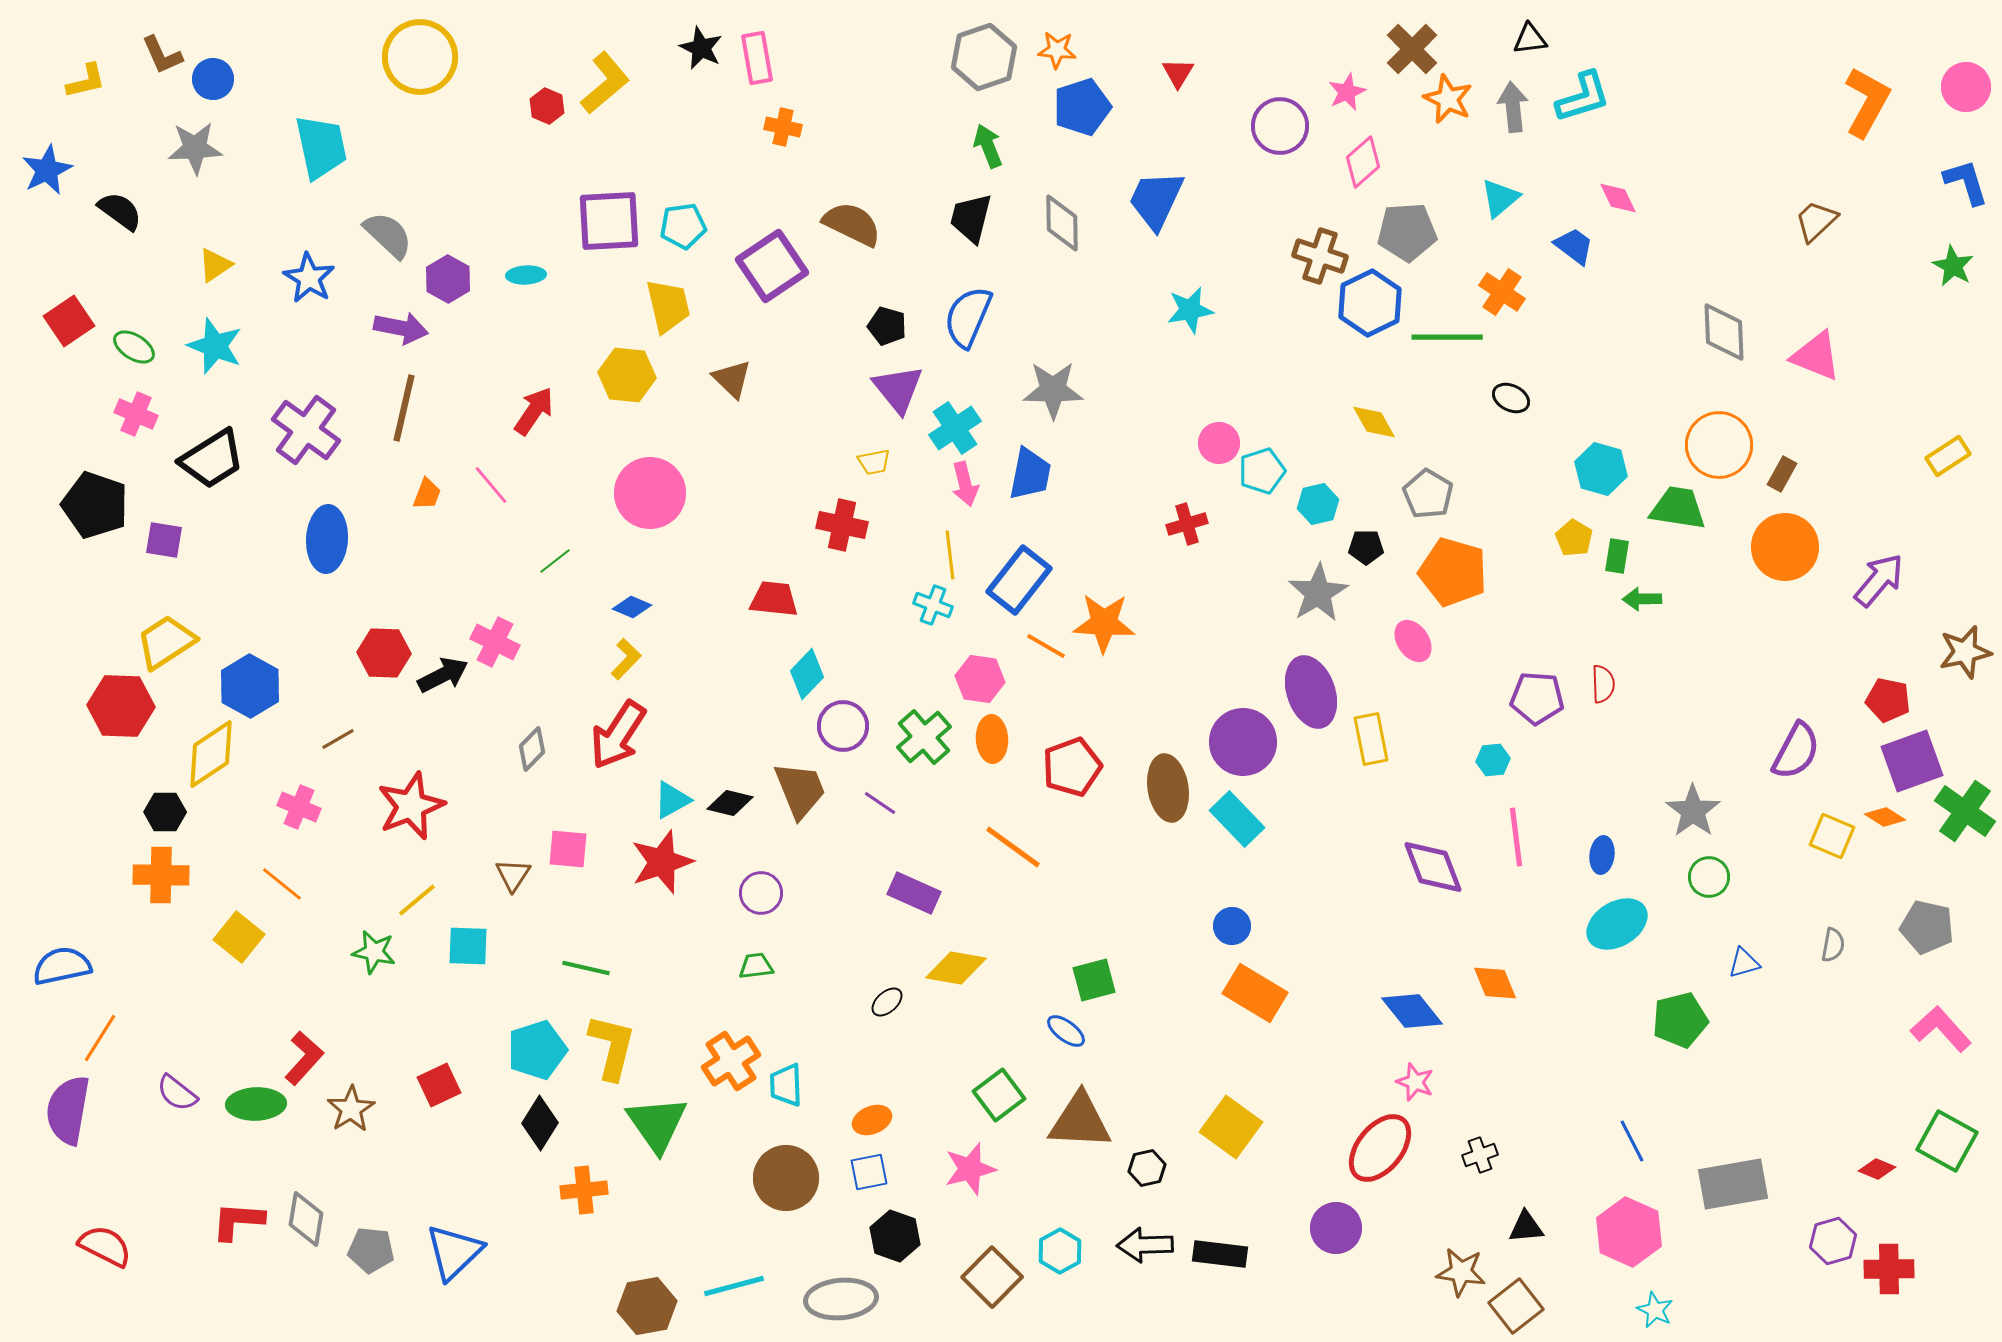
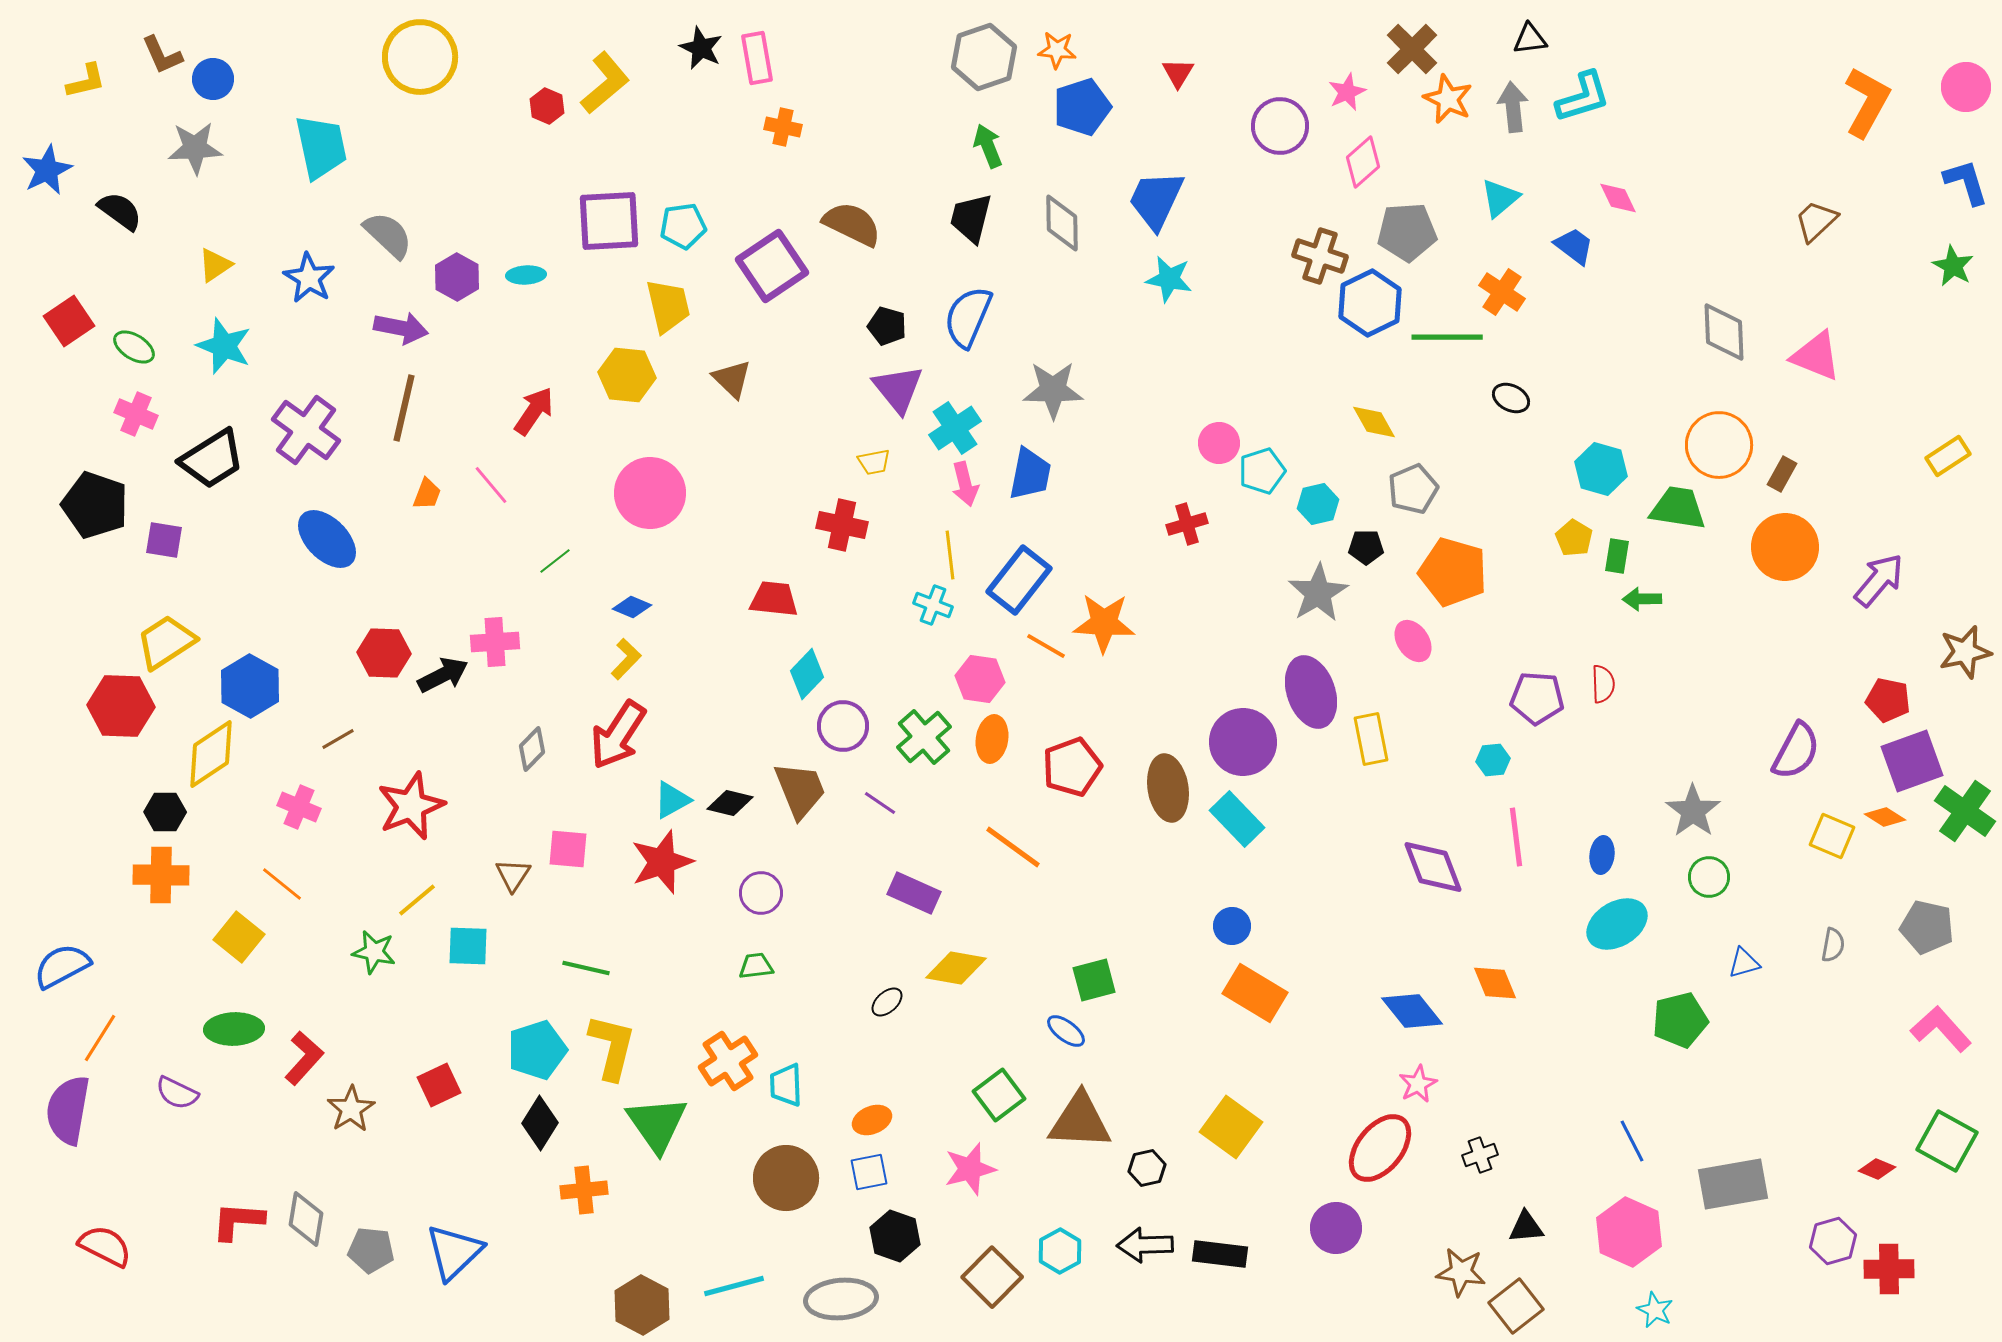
purple hexagon at (448, 279): moved 9 px right, 2 px up
cyan star at (1190, 310): moved 21 px left, 31 px up; rotated 21 degrees clockwise
cyan star at (215, 346): moved 9 px right
gray pentagon at (1428, 494): moved 15 px left, 5 px up; rotated 18 degrees clockwise
blue ellipse at (327, 539): rotated 48 degrees counterclockwise
pink cross at (495, 642): rotated 30 degrees counterclockwise
orange ellipse at (992, 739): rotated 12 degrees clockwise
blue semicircle at (62, 966): rotated 16 degrees counterclockwise
orange cross at (731, 1061): moved 3 px left
pink star at (1415, 1082): moved 3 px right, 2 px down; rotated 24 degrees clockwise
purple semicircle at (177, 1093): rotated 12 degrees counterclockwise
green ellipse at (256, 1104): moved 22 px left, 75 px up
brown hexagon at (647, 1306): moved 5 px left, 1 px up; rotated 22 degrees counterclockwise
